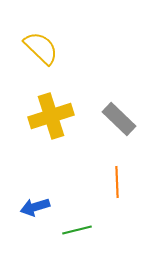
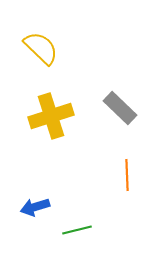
gray rectangle: moved 1 px right, 11 px up
orange line: moved 10 px right, 7 px up
